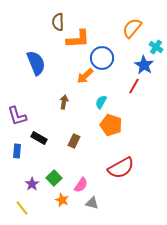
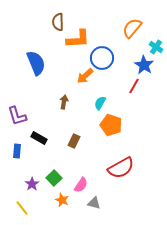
cyan semicircle: moved 1 px left, 1 px down
gray triangle: moved 2 px right
